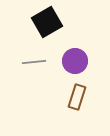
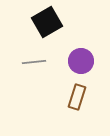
purple circle: moved 6 px right
